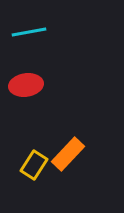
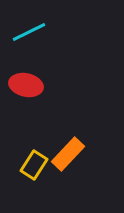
cyan line: rotated 16 degrees counterclockwise
red ellipse: rotated 20 degrees clockwise
